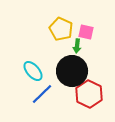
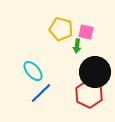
yellow pentagon: rotated 10 degrees counterclockwise
black circle: moved 23 px right, 1 px down
blue line: moved 1 px left, 1 px up
